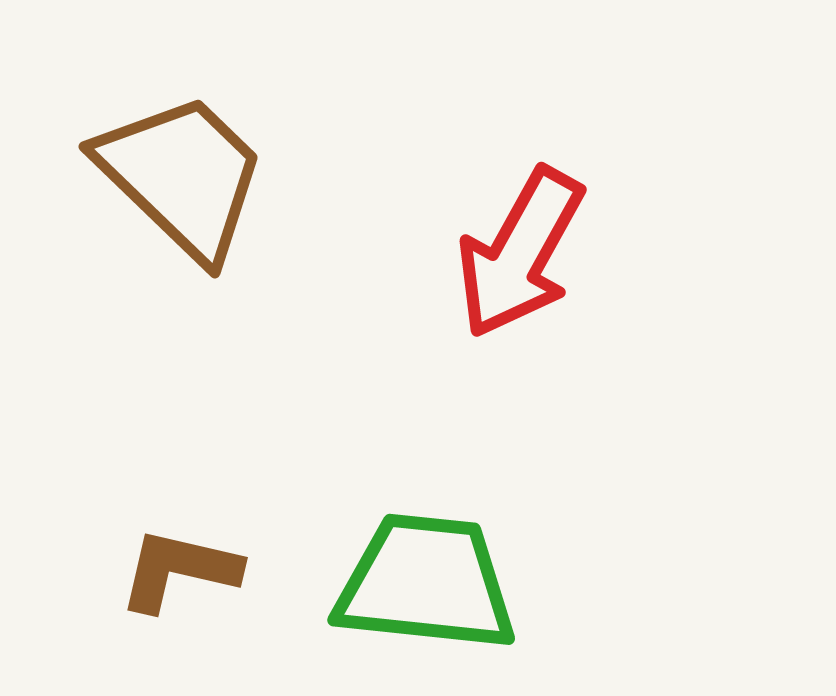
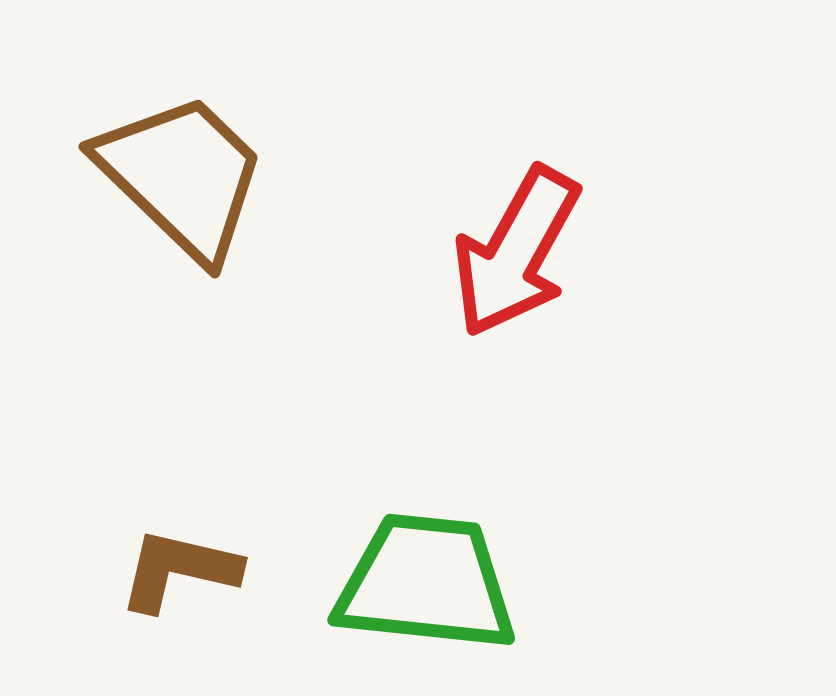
red arrow: moved 4 px left, 1 px up
